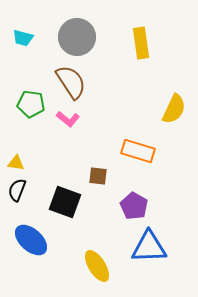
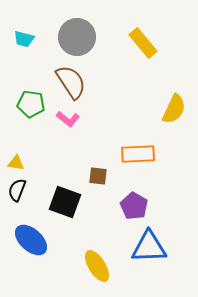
cyan trapezoid: moved 1 px right, 1 px down
yellow rectangle: moved 2 px right; rotated 32 degrees counterclockwise
orange rectangle: moved 3 px down; rotated 20 degrees counterclockwise
